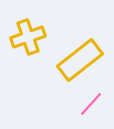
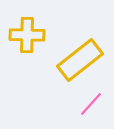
yellow cross: moved 1 px left, 2 px up; rotated 20 degrees clockwise
